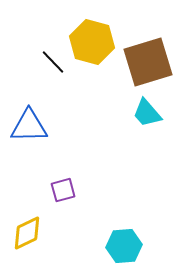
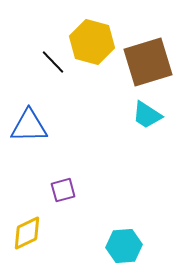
cyan trapezoid: moved 2 px down; rotated 16 degrees counterclockwise
